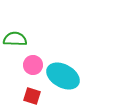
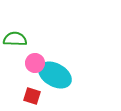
pink circle: moved 2 px right, 2 px up
cyan ellipse: moved 8 px left, 1 px up
